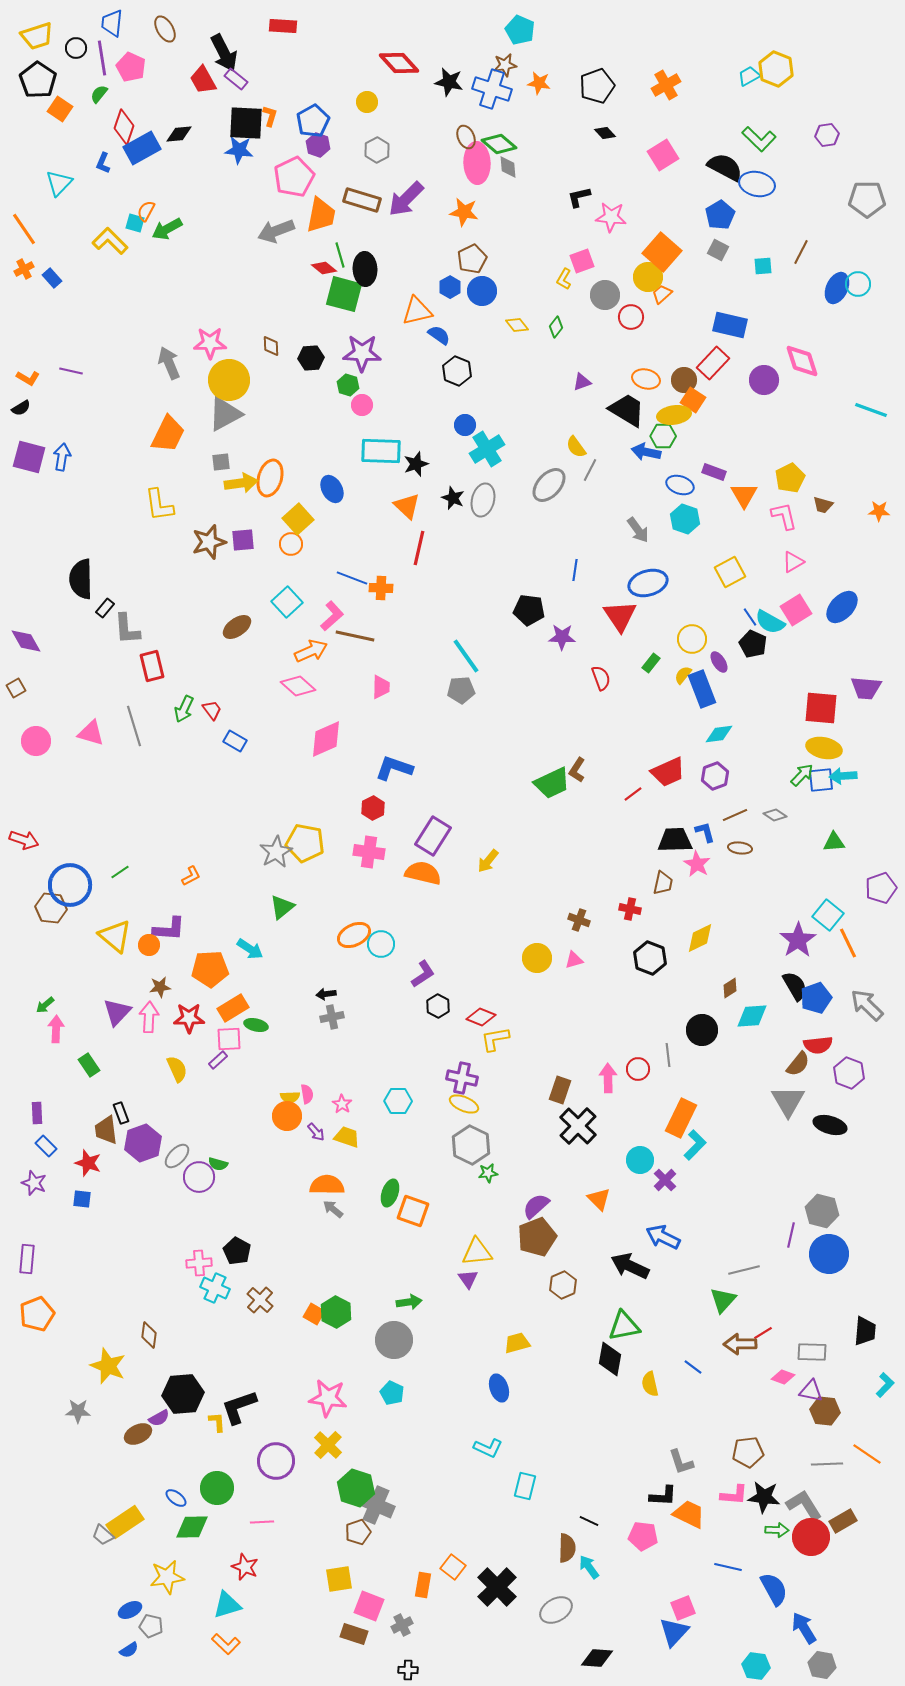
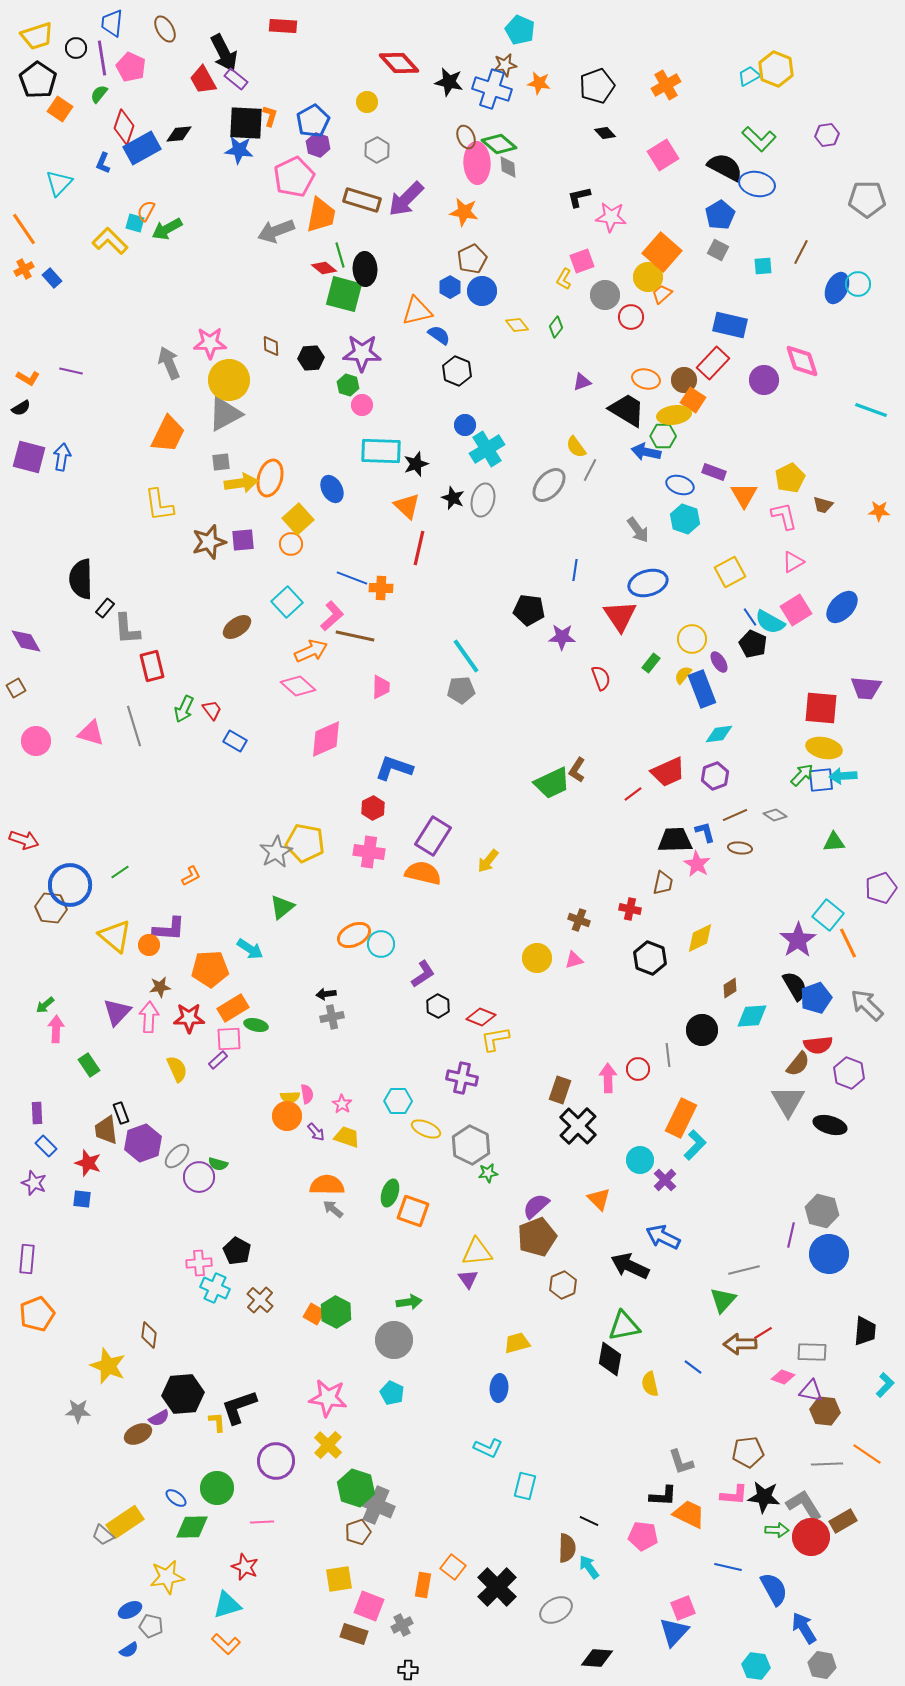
yellow ellipse at (464, 1104): moved 38 px left, 25 px down
blue ellipse at (499, 1388): rotated 24 degrees clockwise
